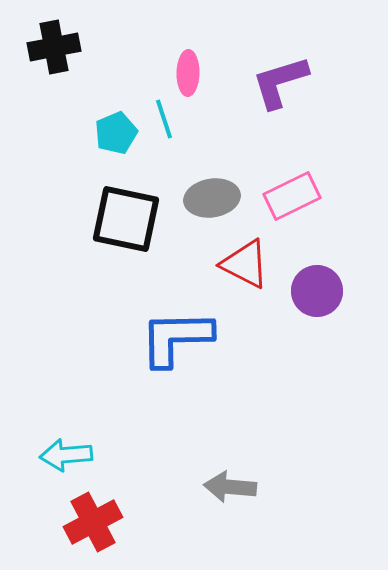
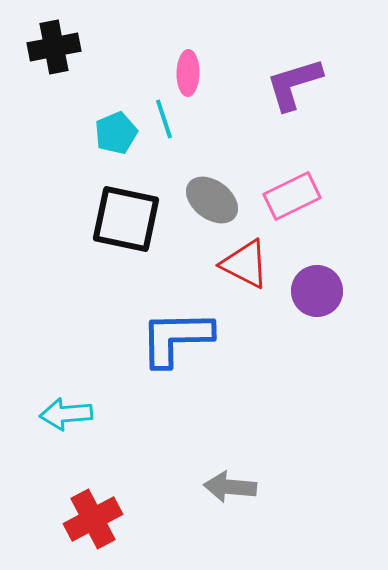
purple L-shape: moved 14 px right, 2 px down
gray ellipse: moved 2 px down; rotated 46 degrees clockwise
cyan arrow: moved 41 px up
red cross: moved 3 px up
